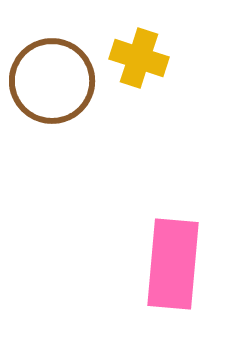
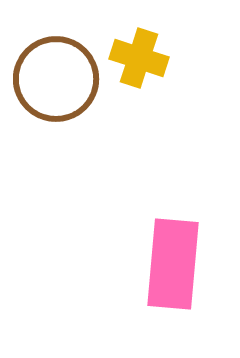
brown circle: moved 4 px right, 2 px up
